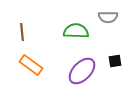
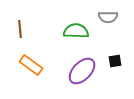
brown line: moved 2 px left, 3 px up
